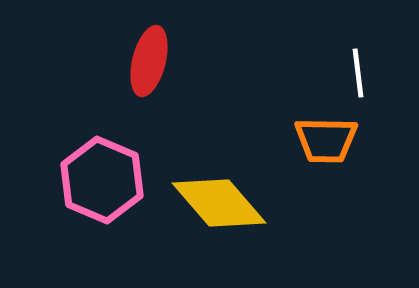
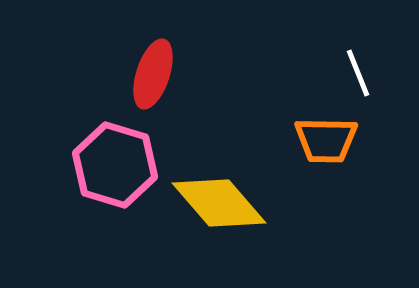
red ellipse: moved 4 px right, 13 px down; rotated 4 degrees clockwise
white line: rotated 15 degrees counterclockwise
pink hexagon: moved 13 px right, 15 px up; rotated 6 degrees counterclockwise
